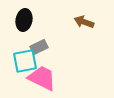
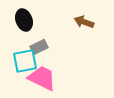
black ellipse: rotated 30 degrees counterclockwise
